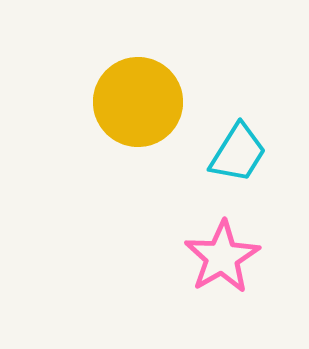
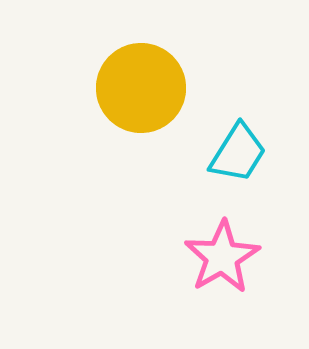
yellow circle: moved 3 px right, 14 px up
